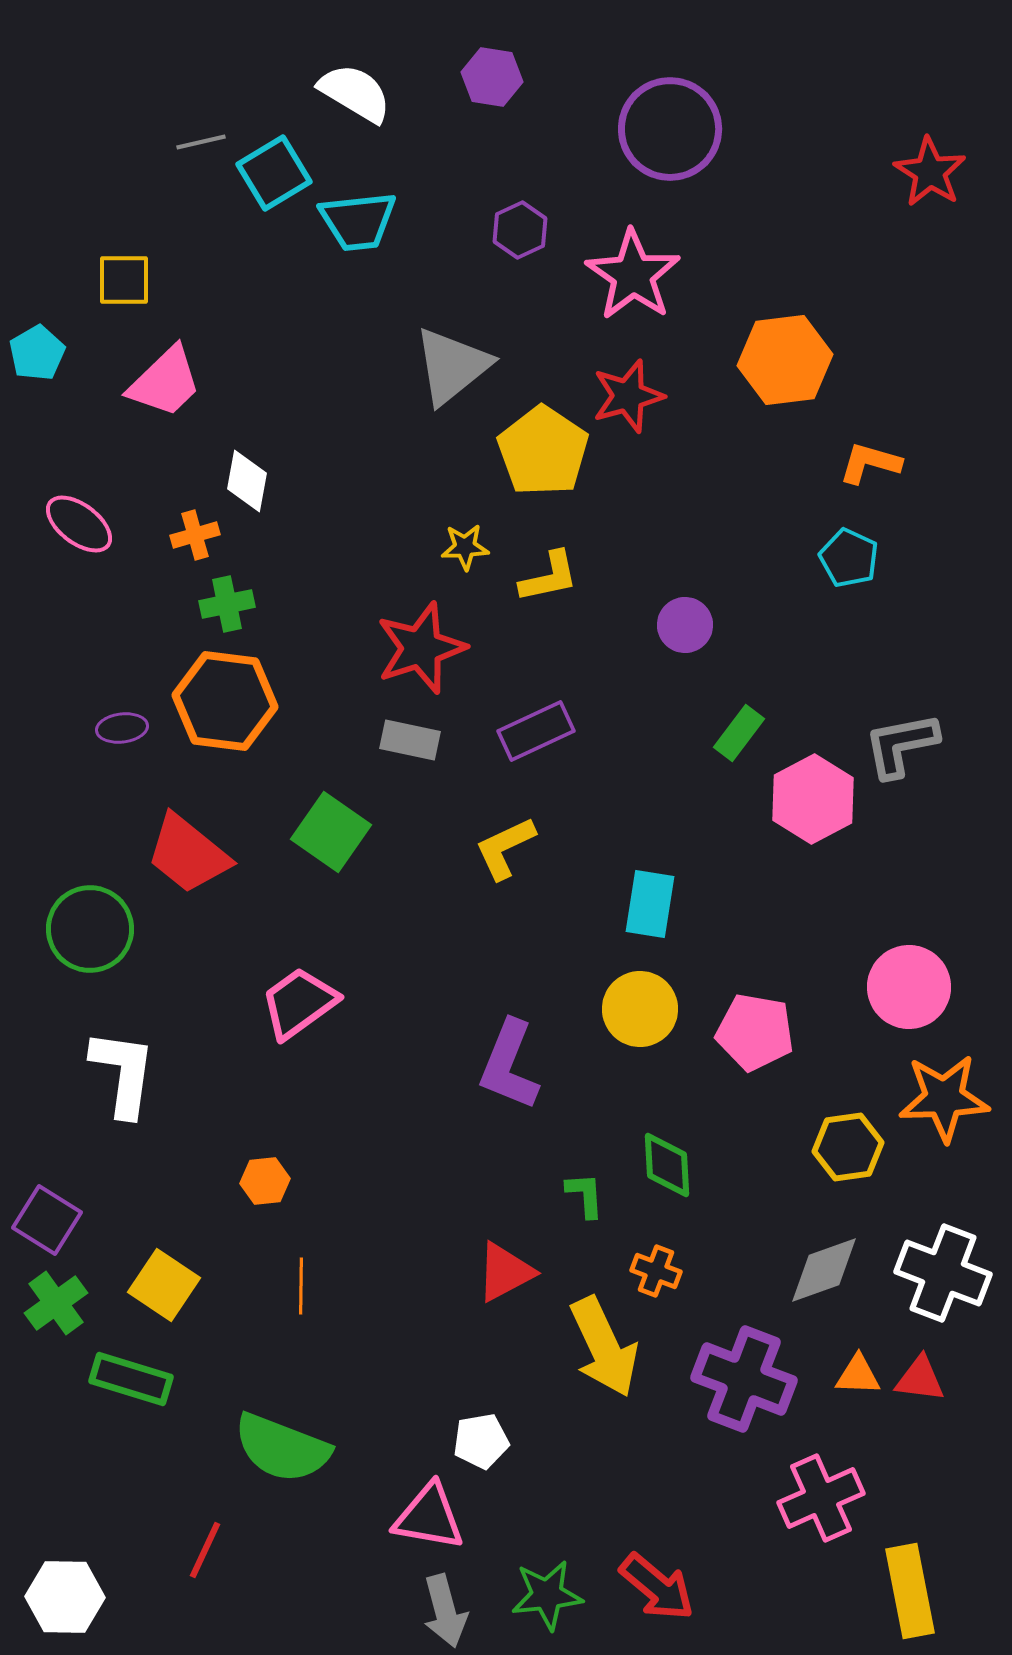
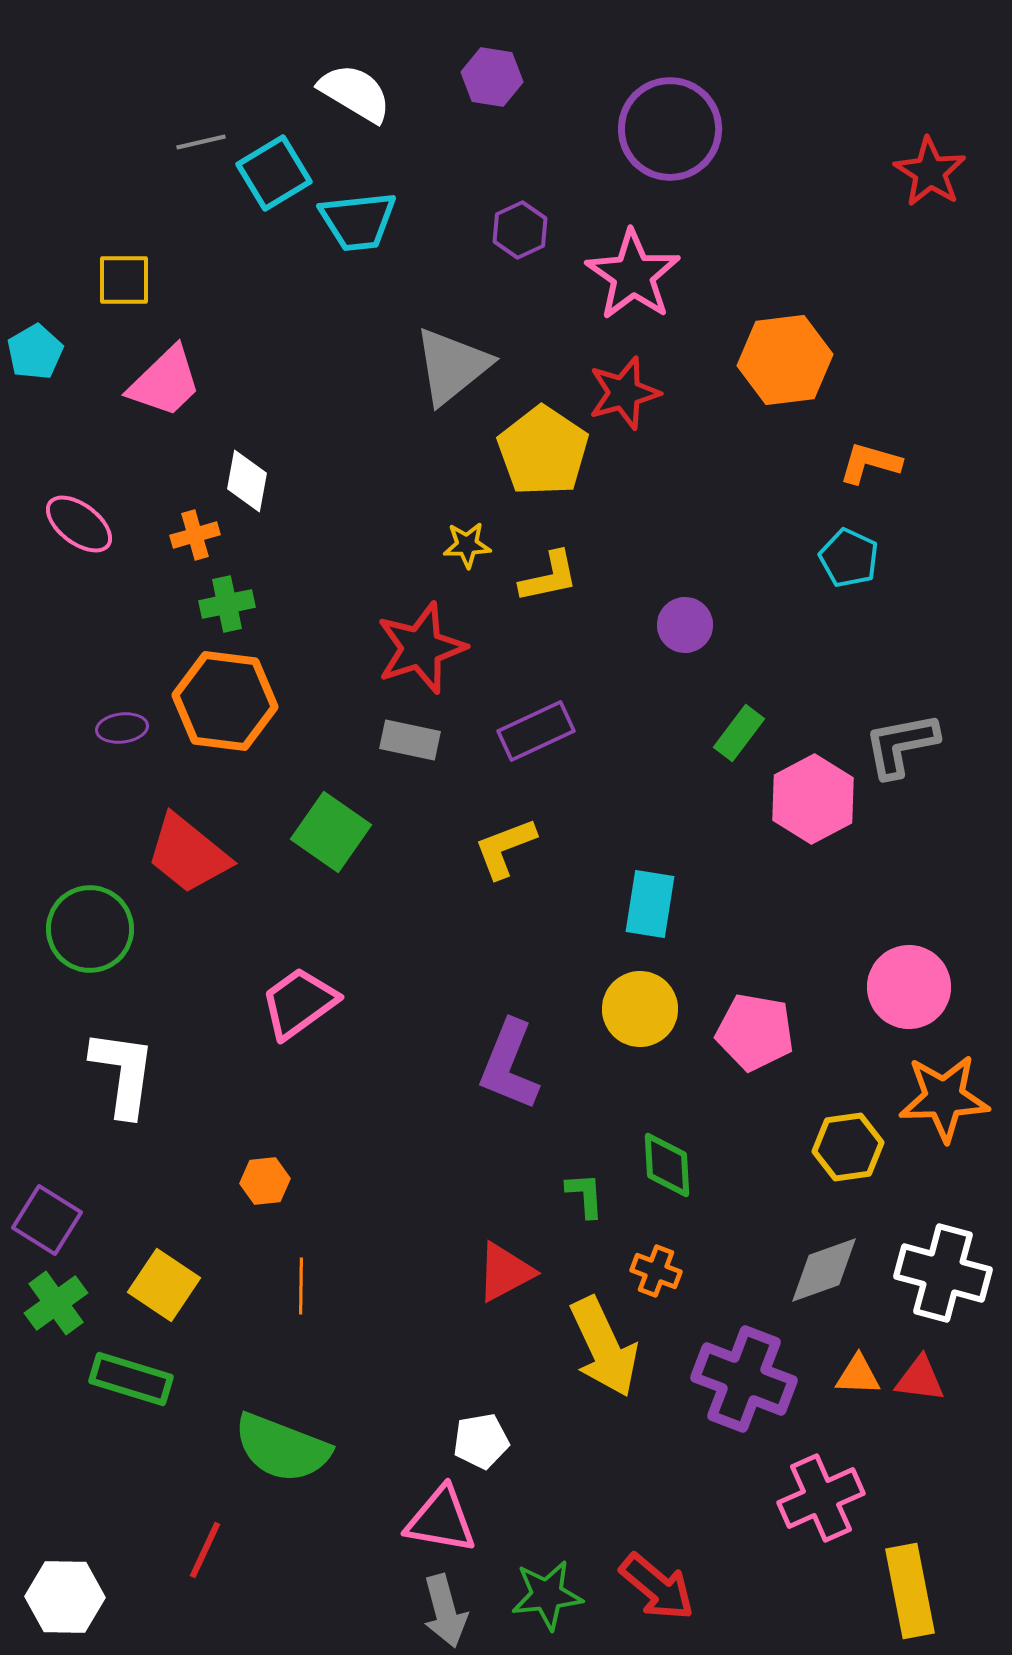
cyan pentagon at (37, 353): moved 2 px left, 1 px up
red star at (628, 396): moved 4 px left, 3 px up
yellow star at (465, 547): moved 2 px right, 2 px up
yellow L-shape at (505, 848): rotated 4 degrees clockwise
white cross at (943, 1273): rotated 6 degrees counterclockwise
pink triangle at (429, 1517): moved 12 px right, 3 px down
